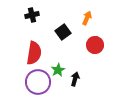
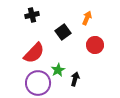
red semicircle: rotated 35 degrees clockwise
purple circle: moved 1 px down
